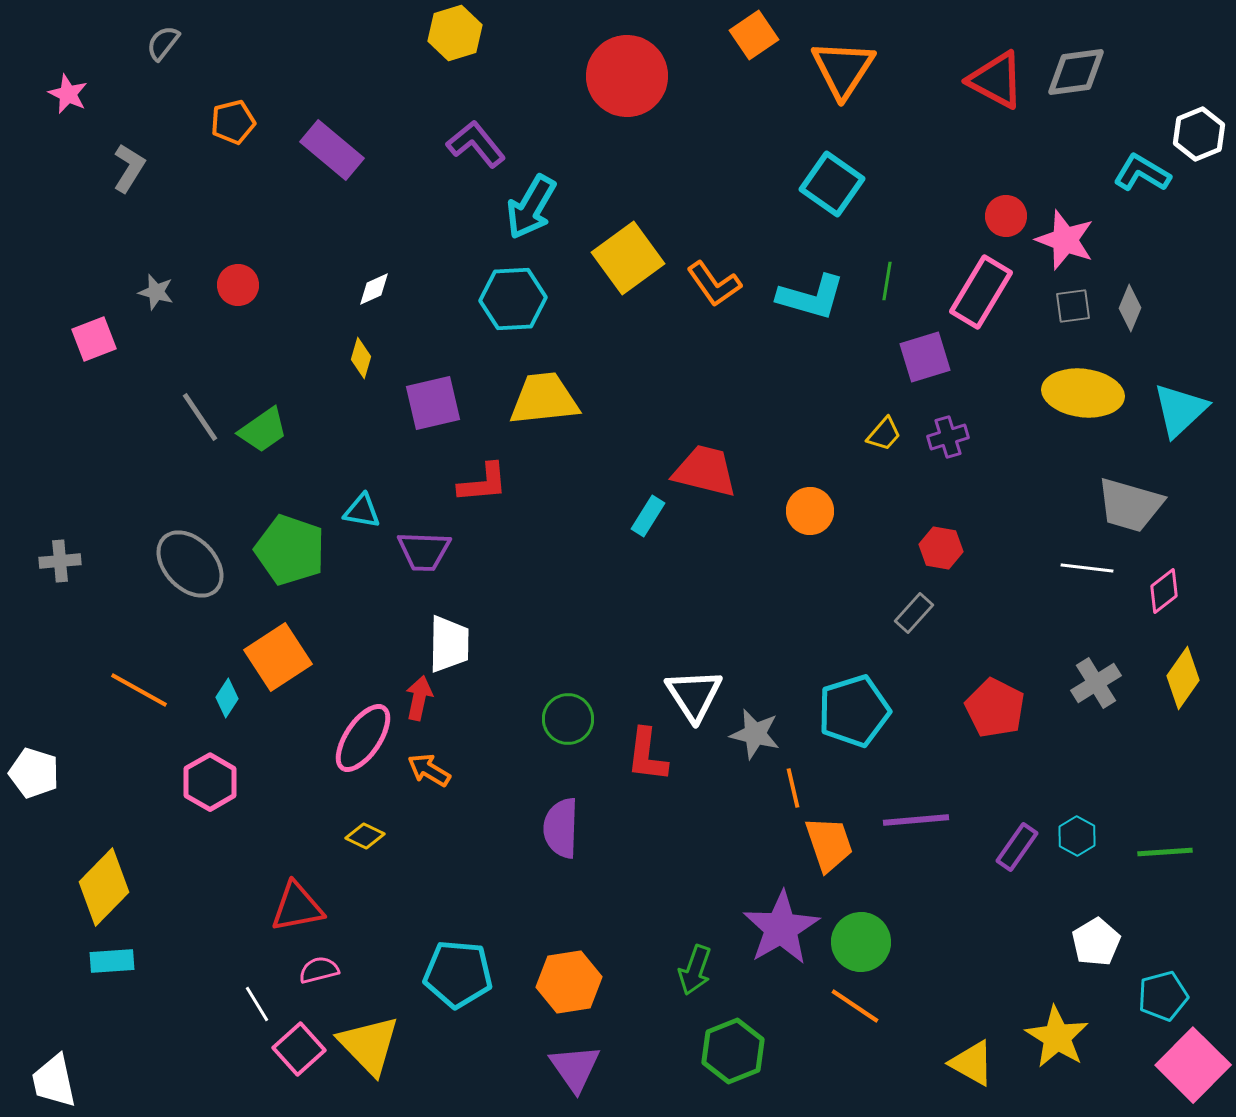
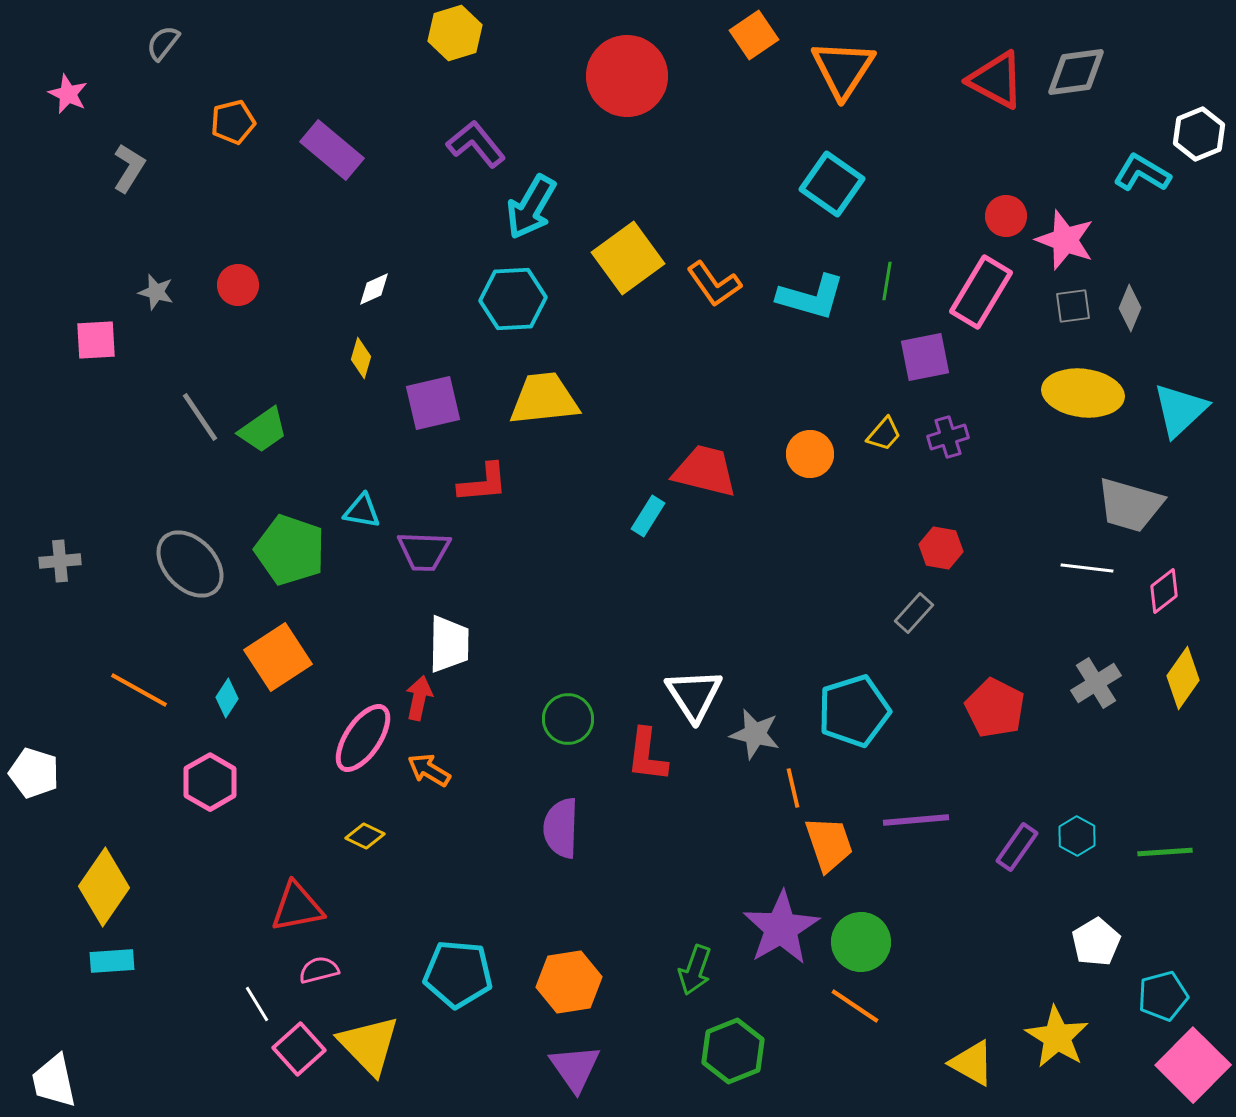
pink square at (94, 339): moved 2 px right, 1 px down; rotated 18 degrees clockwise
purple square at (925, 357): rotated 6 degrees clockwise
orange circle at (810, 511): moved 57 px up
yellow diamond at (104, 887): rotated 10 degrees counterclockwise
